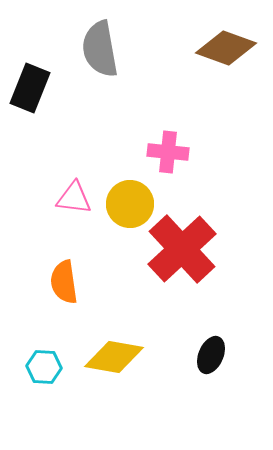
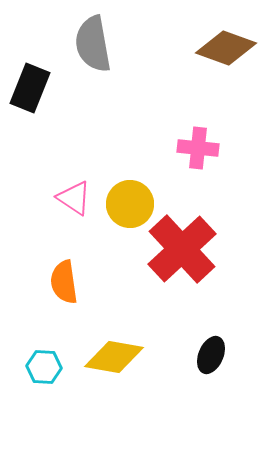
gray semicircle: moved 7 px left, 5 px up
pink cross: moved 30 px right, 4 px up
pink triangle: rotated 27 degrees clockwise
